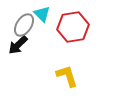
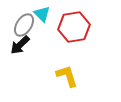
red hexagon: moved 1 px right
black arrow: moved 2 px right
